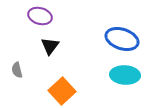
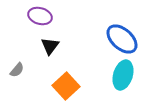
blue ellipse: rotated 24 degrees clockwise
gray semicircle: rotated 126 degrees counterclockwise
cyan ellipse: moved 2 px left; rotated 76 degrees counterclockwise
orange square: moved 4 px right, 5 px up
